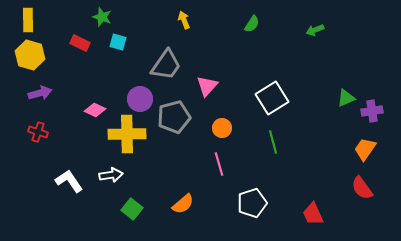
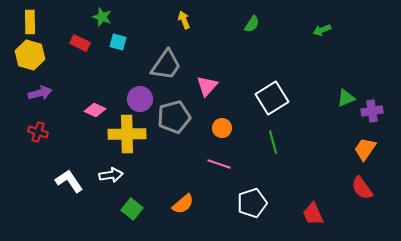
yellow rectangle: moved 2 px right, 2 px down
green arrow: moved 7 px right
pink line: rotated 55 degrees counterclockwise
